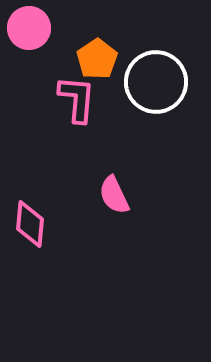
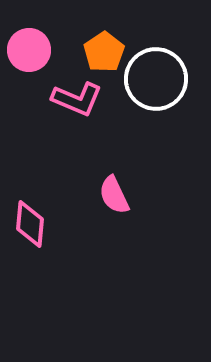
pink circle: moved 22 px down
orange pentagon: moved 7 px right, 7 px up
white circle: moved 3 px up
pink L-shape: rotated 108 degrees clockwise
